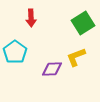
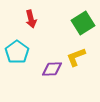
red arrow: moved 1 px down; rotated 12 degrees counterclockwise
cyan pentagon: moved 2 px right
